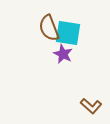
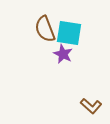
brown semicircle: moved 4 px left, 1 px down
cyan square: moved 1 px right
